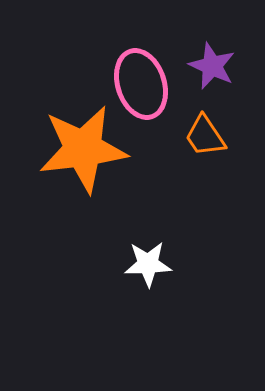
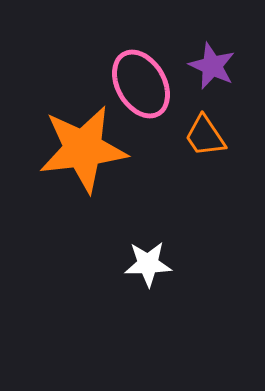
pink ellipse: rotated 12 degrees counterclockwise
